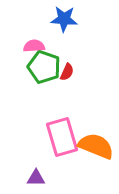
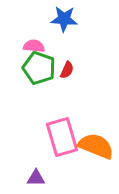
pink semicircle: rotated 10 degrees clockwise
green pentagon: moved 5 px left, 1 px down
red semicircle: moved 2 px up
